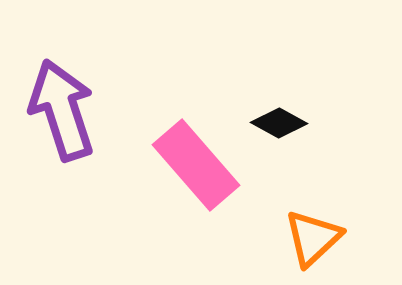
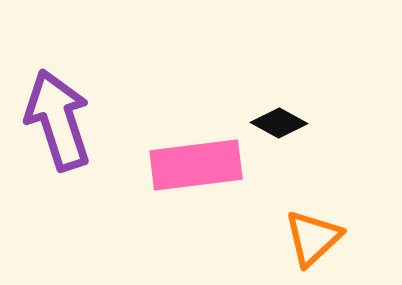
purple arrow: moved 4 px left, 10 px down
pink rectangle: rotated 56 degrees counterclockwise
